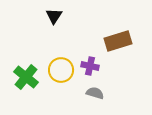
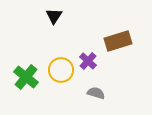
purple cross: moved 2 px left, 5 px up; rotated 30 degrees clockwise
gray semicircle: moved 1 px right
